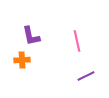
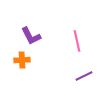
purple L-shape: rotated 15 degrees counterclockwise
purple line: moved 2 px left
